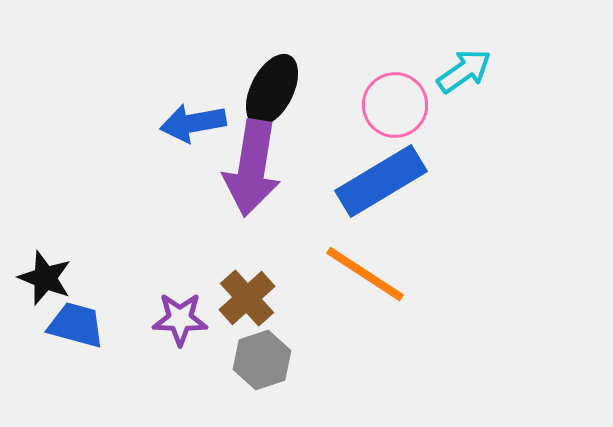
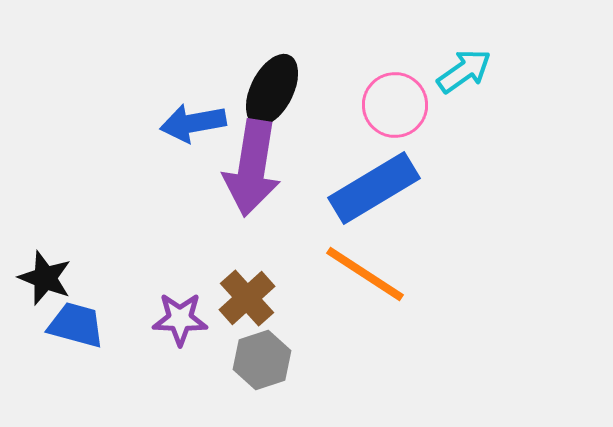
blue rectangle: moved 7 px left, 7 px down
